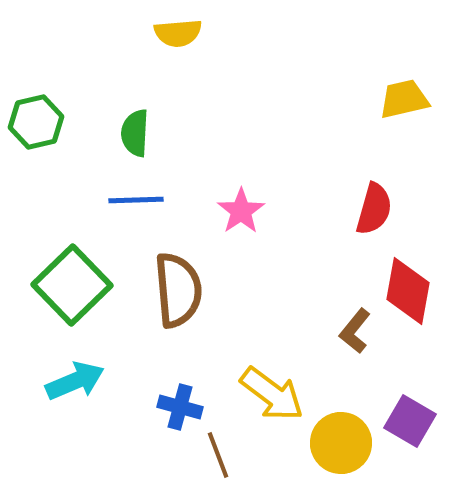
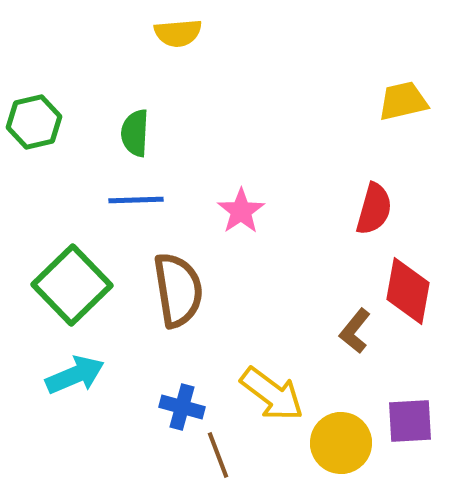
yellow trapezoid: moved 1 px left, 2 px down
green hexagon: moved 2 px left
brown semicircle: rotated 4 degrees counterclockwise
cyan arrow: moved 6 px up
blue cross: moved 2 px right
purple square: rotated 33 degrees counterclockwise
